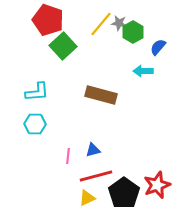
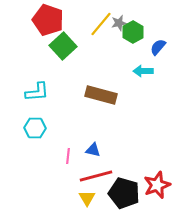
gray star: rotated 21 degrees counterclockwise
cyan hexagon: moved 4 px down
blue triangle: rotated 28 degrees clockwise
black pentagon: rotated 20 degrees counterclockwise
yellow triangle: rotated 36 degrees counterclockwise
